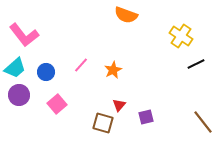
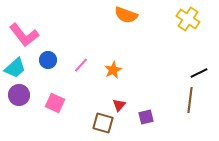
yellow cross: moved 7 px right, 17 px up
black line: moved 3 px right, 9 px down
blue circle: moved 2 px right, 12 px up
pink square: moved 2 px left, 1 px up; rotated 24 degrees counterclockwise
brown line: moved 13 px left, 22 px up; rotated 45 degrees clockwise
